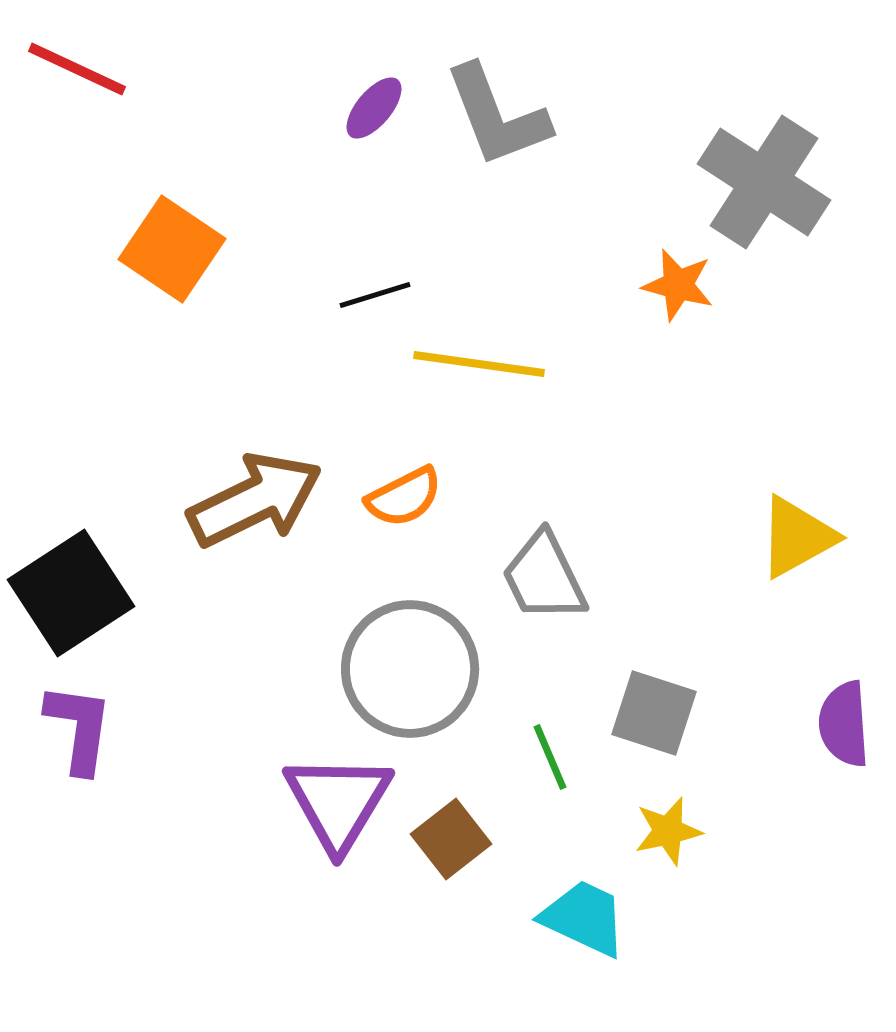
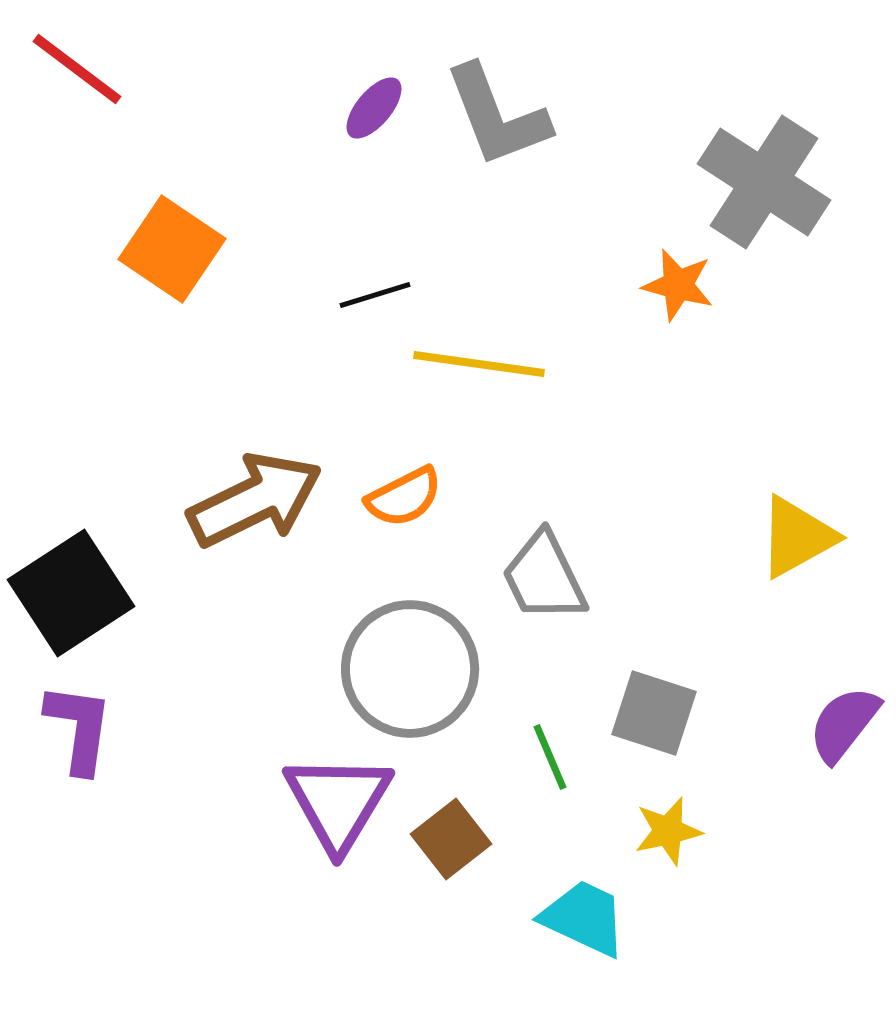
red line: rotated 12 degrees clockwise
purple semicircle: rotated 42 degrees clockwise
